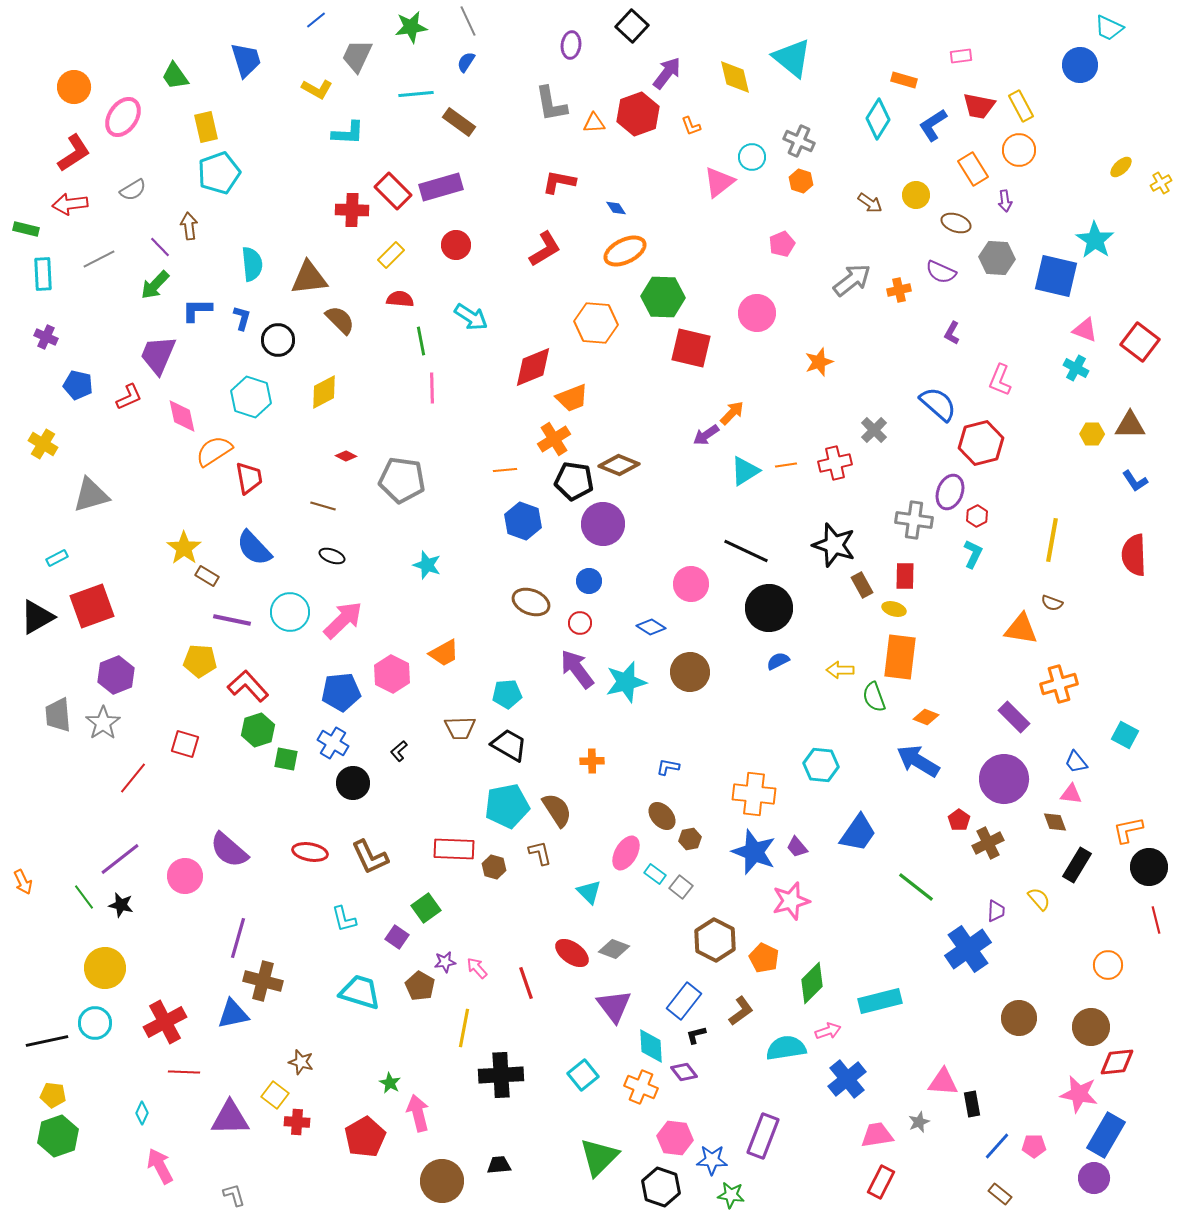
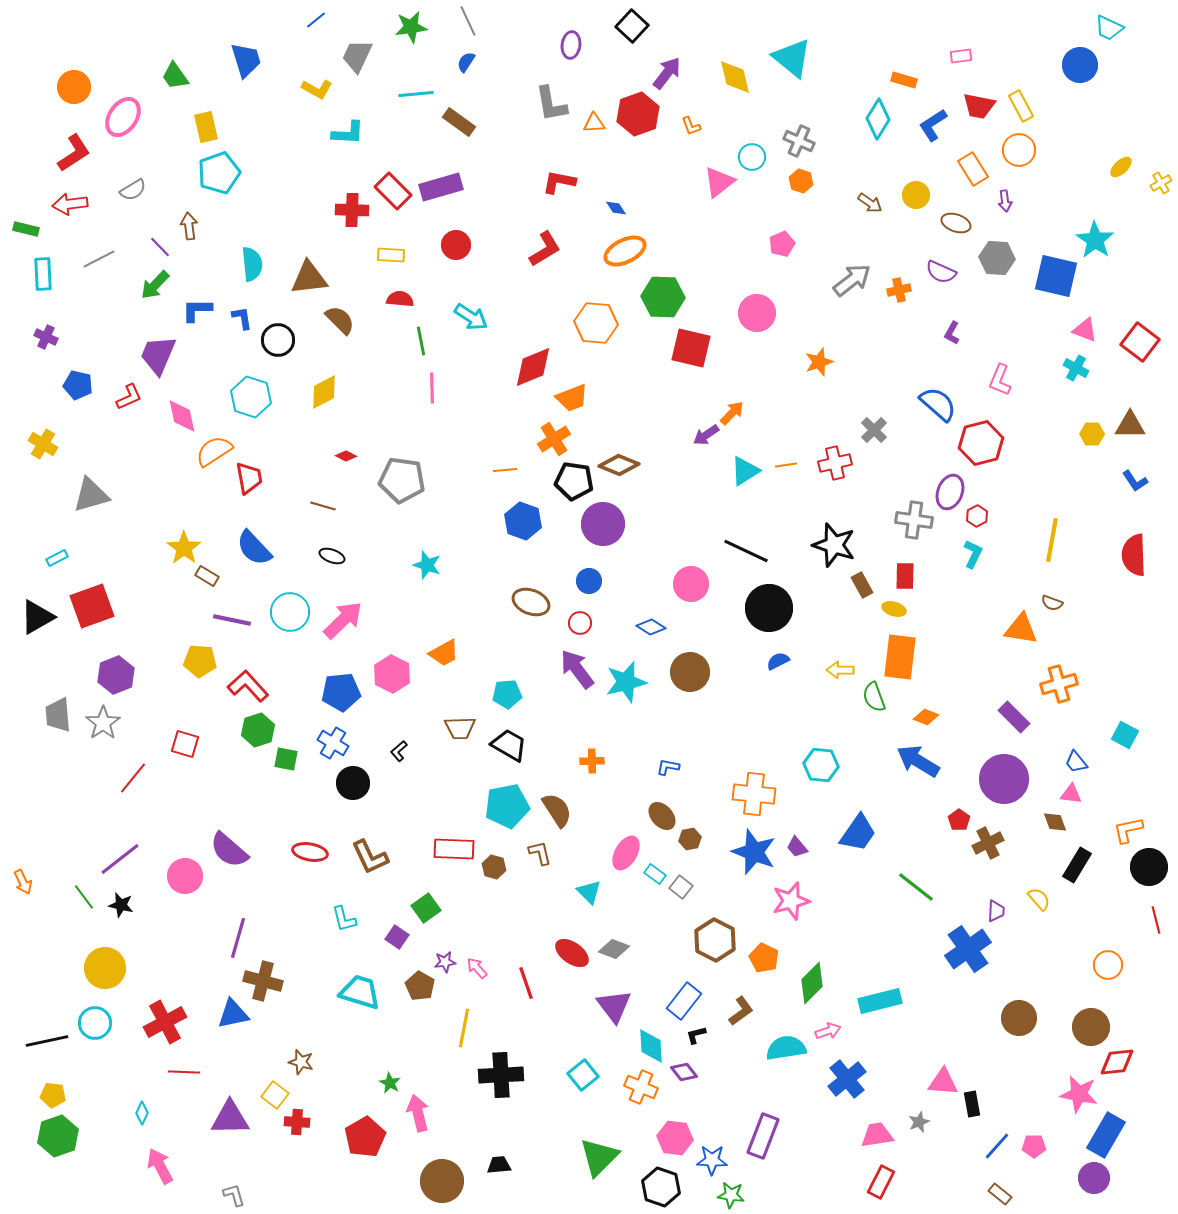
yellow rectangle at (391, 255): rotated 48 degrees clockwise
blue L-shape at (242, 318): rotated 25 degrees counterclockwise
